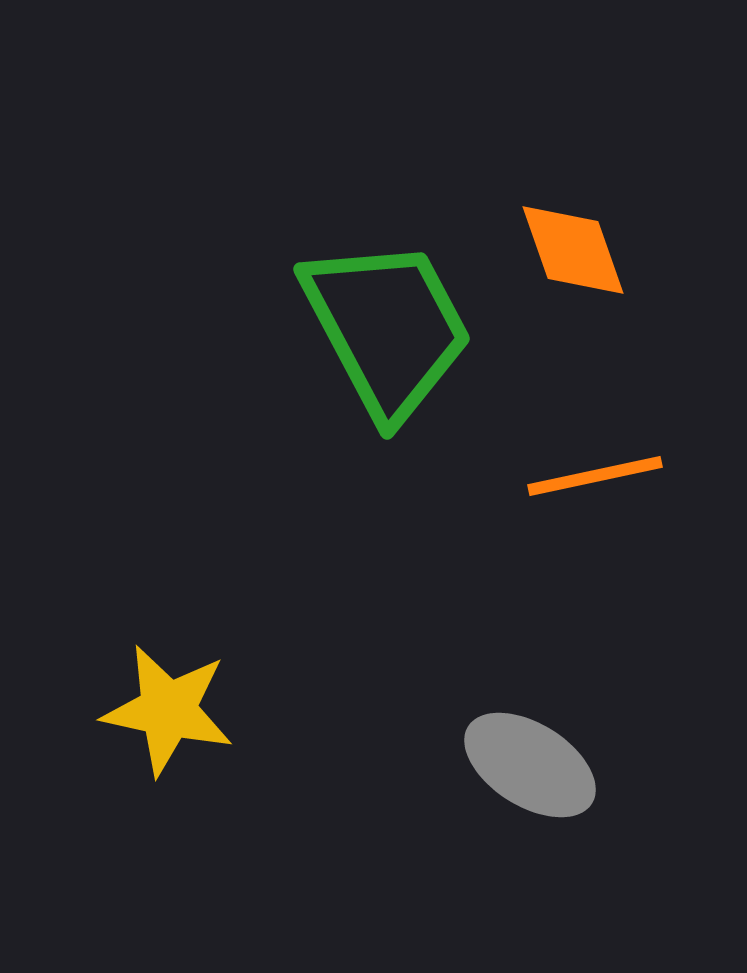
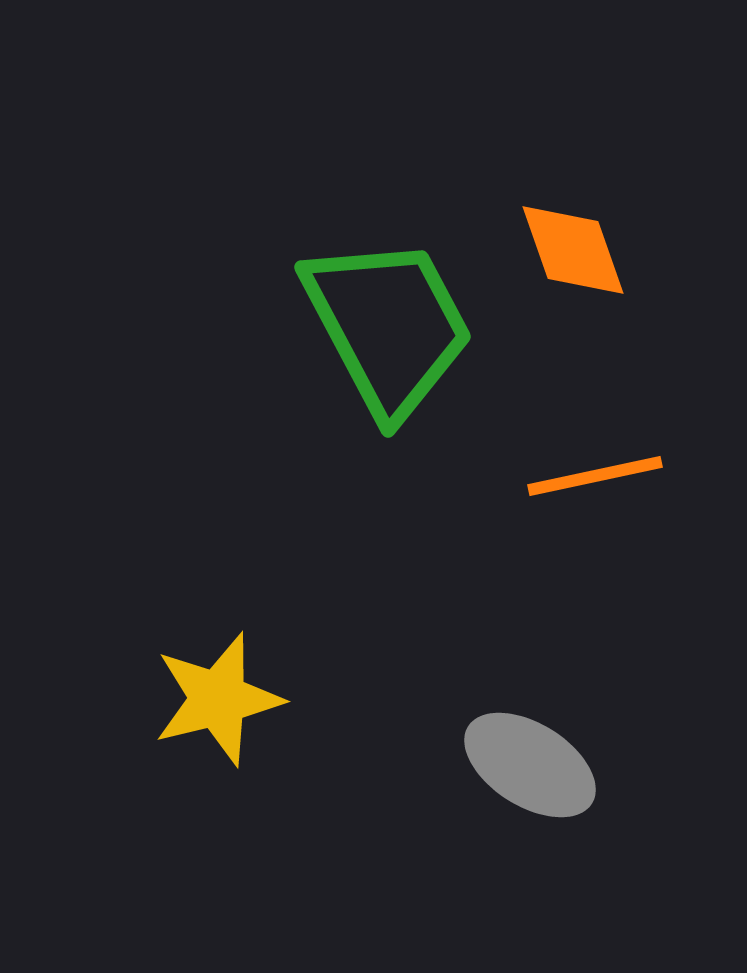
green trapezoid: moved 1 px right, 2 px up
yellow star: moved 50 px right, 11 px up; rotated 26 degrees counterclockwise
